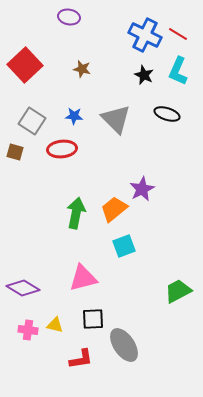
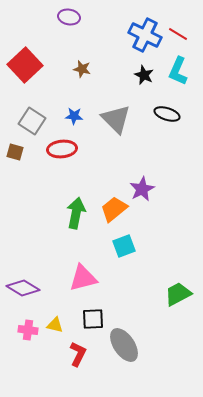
green trapezoid: moved 3 px down
red L-shape: moved 3 px left, 5 px up; rotated 55 degrees counterclockwise
